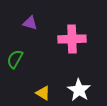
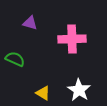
green semicircle: rotated 84 degrees clockwise
